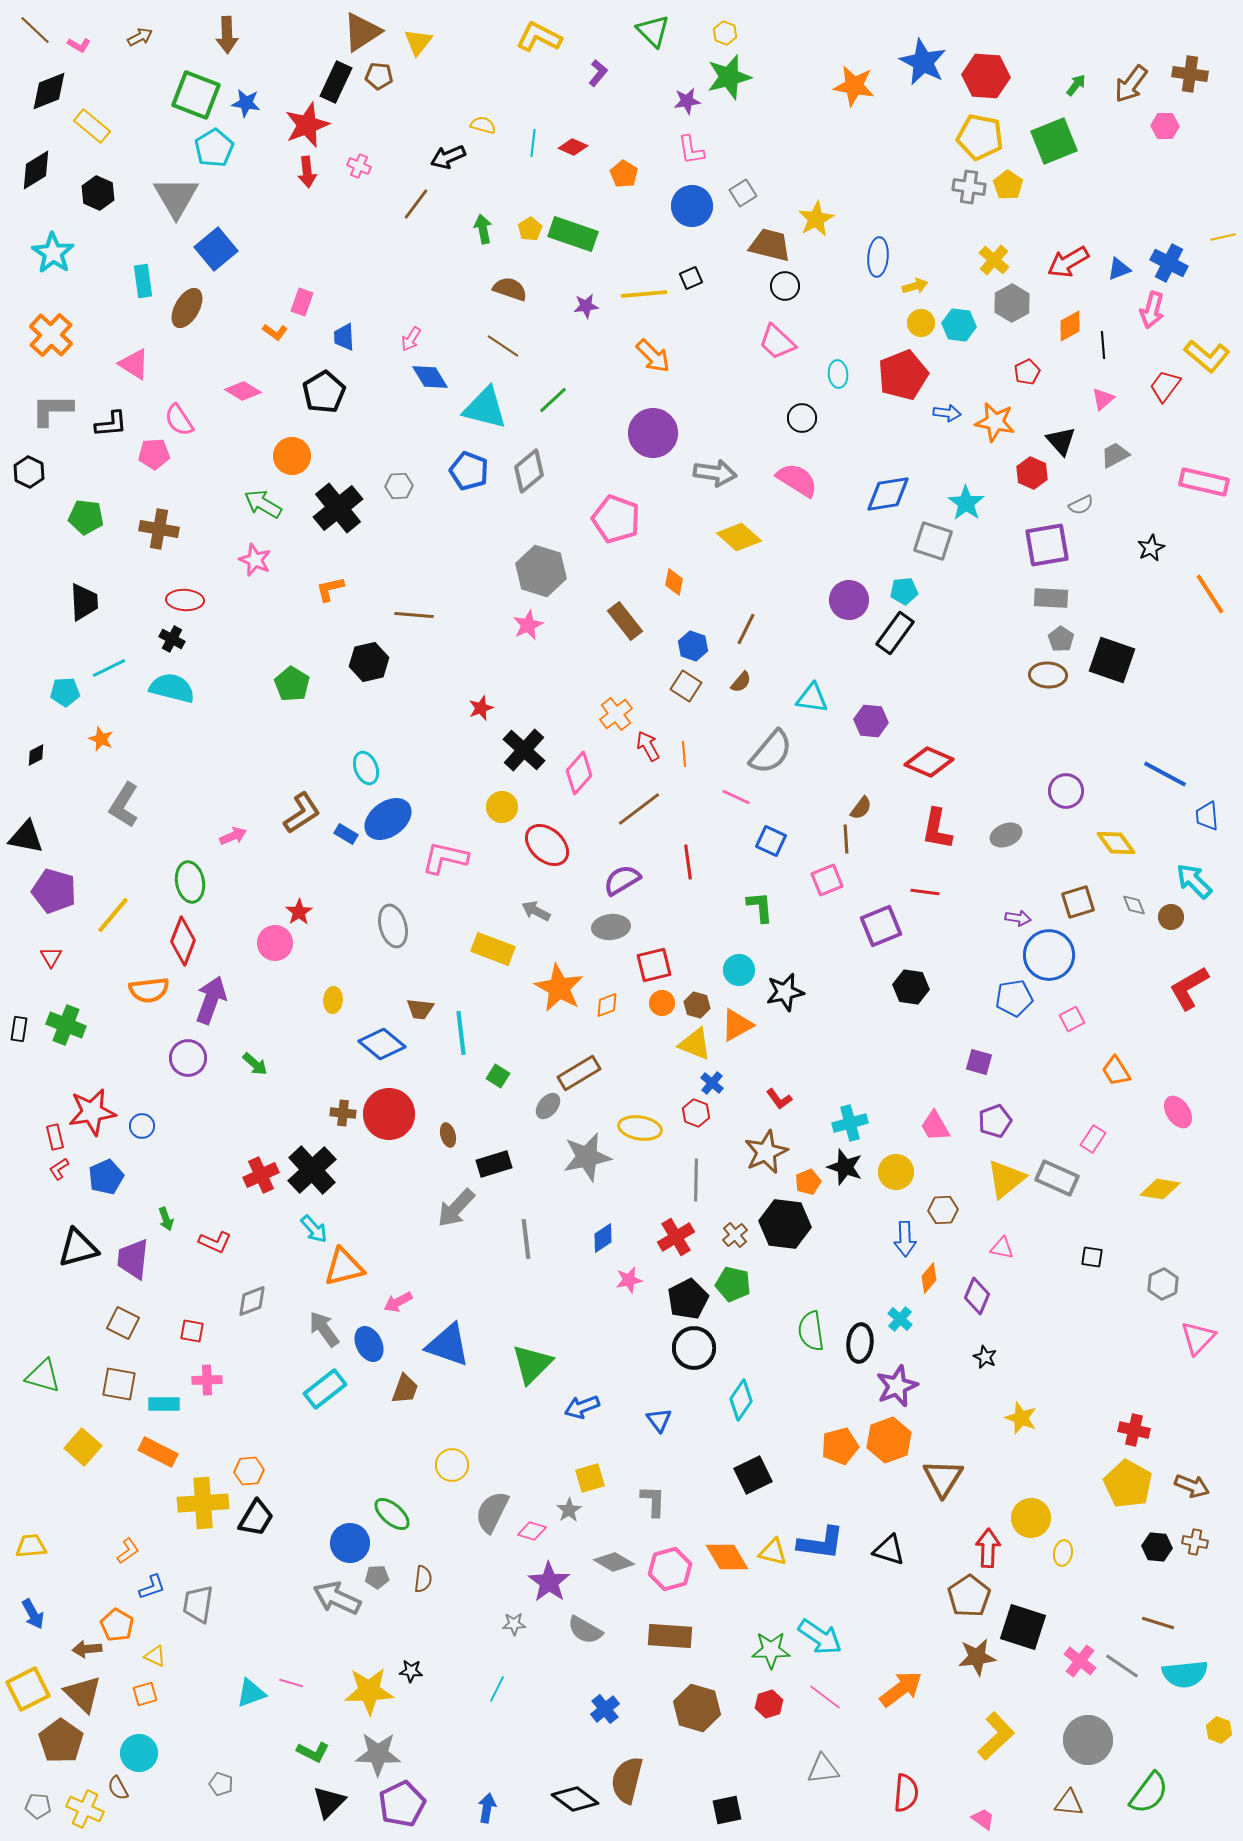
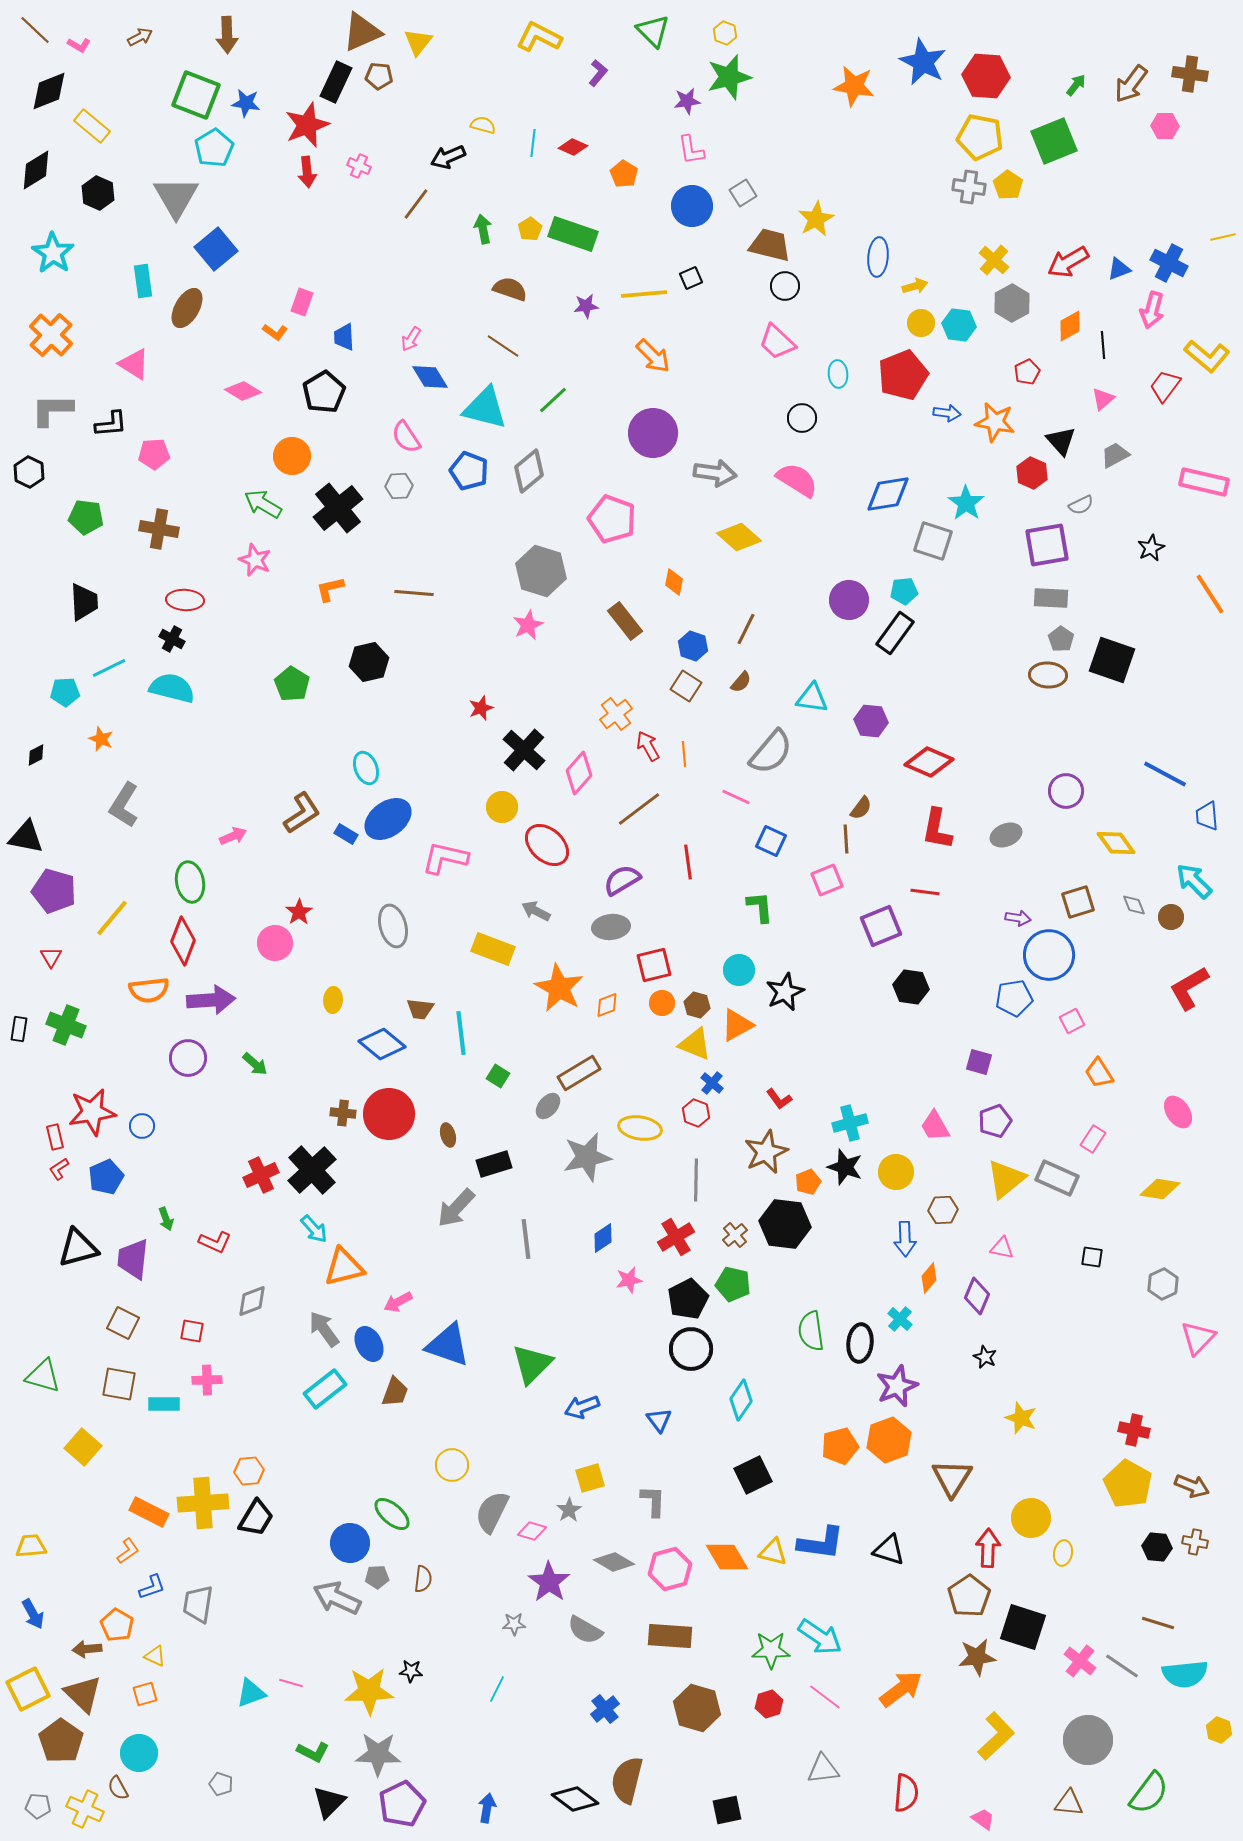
brown triangle at (362, 32): rotated 9 degrees clockwise
pink semicircle at (179, 420): moved 227 px right, 17 px down
pink pentagon at (616, 519): moved 4 px left
brown line at (414, 615): moved 22 px up
yellow line at (113, 915): moved 1 px left, 3 px down
black star at (785, 992): rotated 12 degrees counterclockwise
purple arrow at (211, 1000): rotated 66 degrees clockwise
pink square at (1072, 1019): moved 2 px down
orange trapezoid at (1116, 1071): moved 17 px left, 2 px down
black circle at (694, 1348): moved 3 px left, 1 px down
brown trapezoid at (405, 1389): moved 10 px left, 3 px down
orange rectangle at (158, 1452): moved 9 px left, 60 px down
brown triangle at (943, 1478): moved 9 px right
